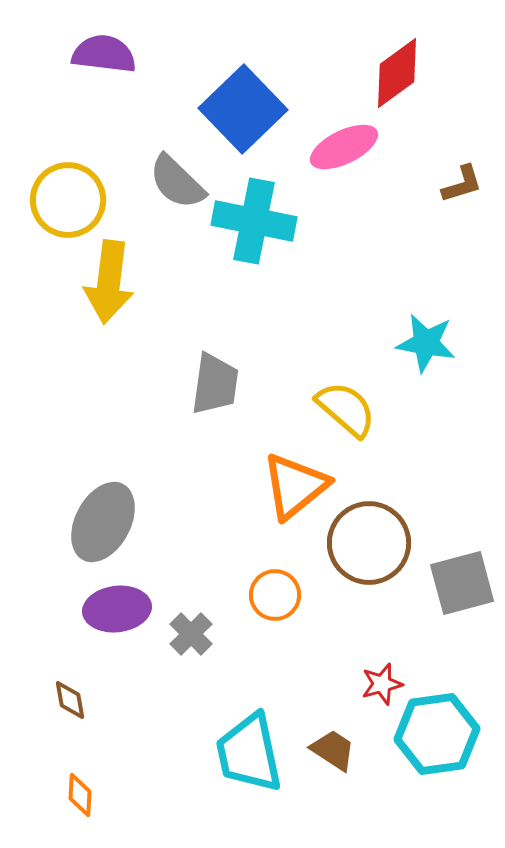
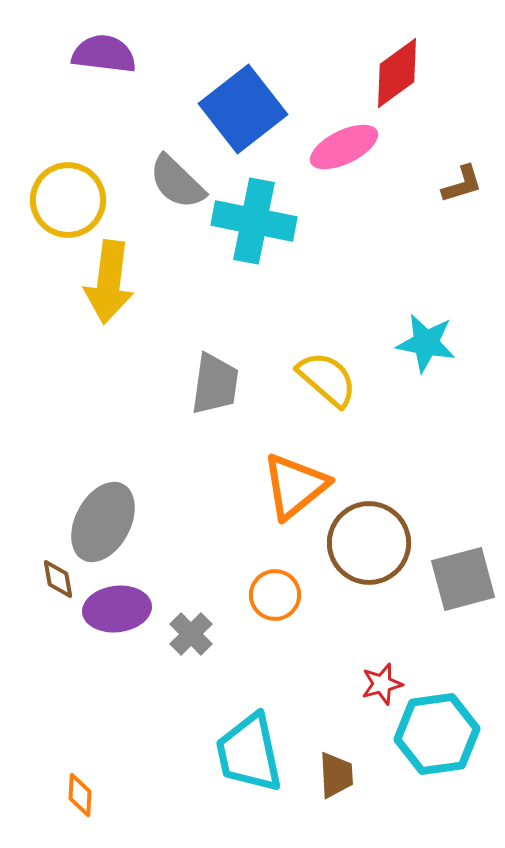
blue square: rotated 6 degrees clockwise
yellow semicircle: moved 19 px left, 30 px up
gray square: moved 1 px right, 4 px up
brown diamond: moved 12 px left, 121 px up
brown trapezoid: moved 3 px right, 25 px down; rotated 54 degrees clockwise
